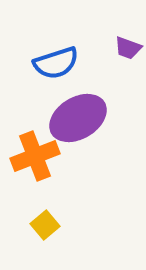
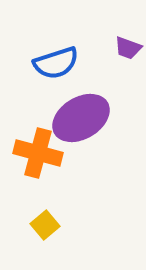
purple ellipse: moved 3 px right
orange cross: moved 3 px right, 3 px up; rotated 36 degrees clockwise
